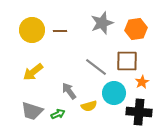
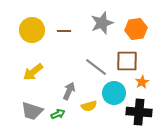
brown line: moved 4 px right
gray arrow: rotated 60 degrees clockwise
